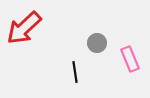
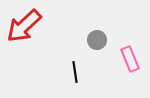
red arrow: moved 2 px up
gray circle: moved 3 px up
